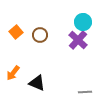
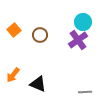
orange square: moved 2 px left, 2 px up
purple cross: rotated 12 degrees clockwise
orange arrow: moved 2 px down
black triangle: moved 1 px right, 1 px down
